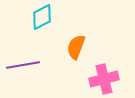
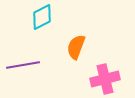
pink cross: moved 1 px right
